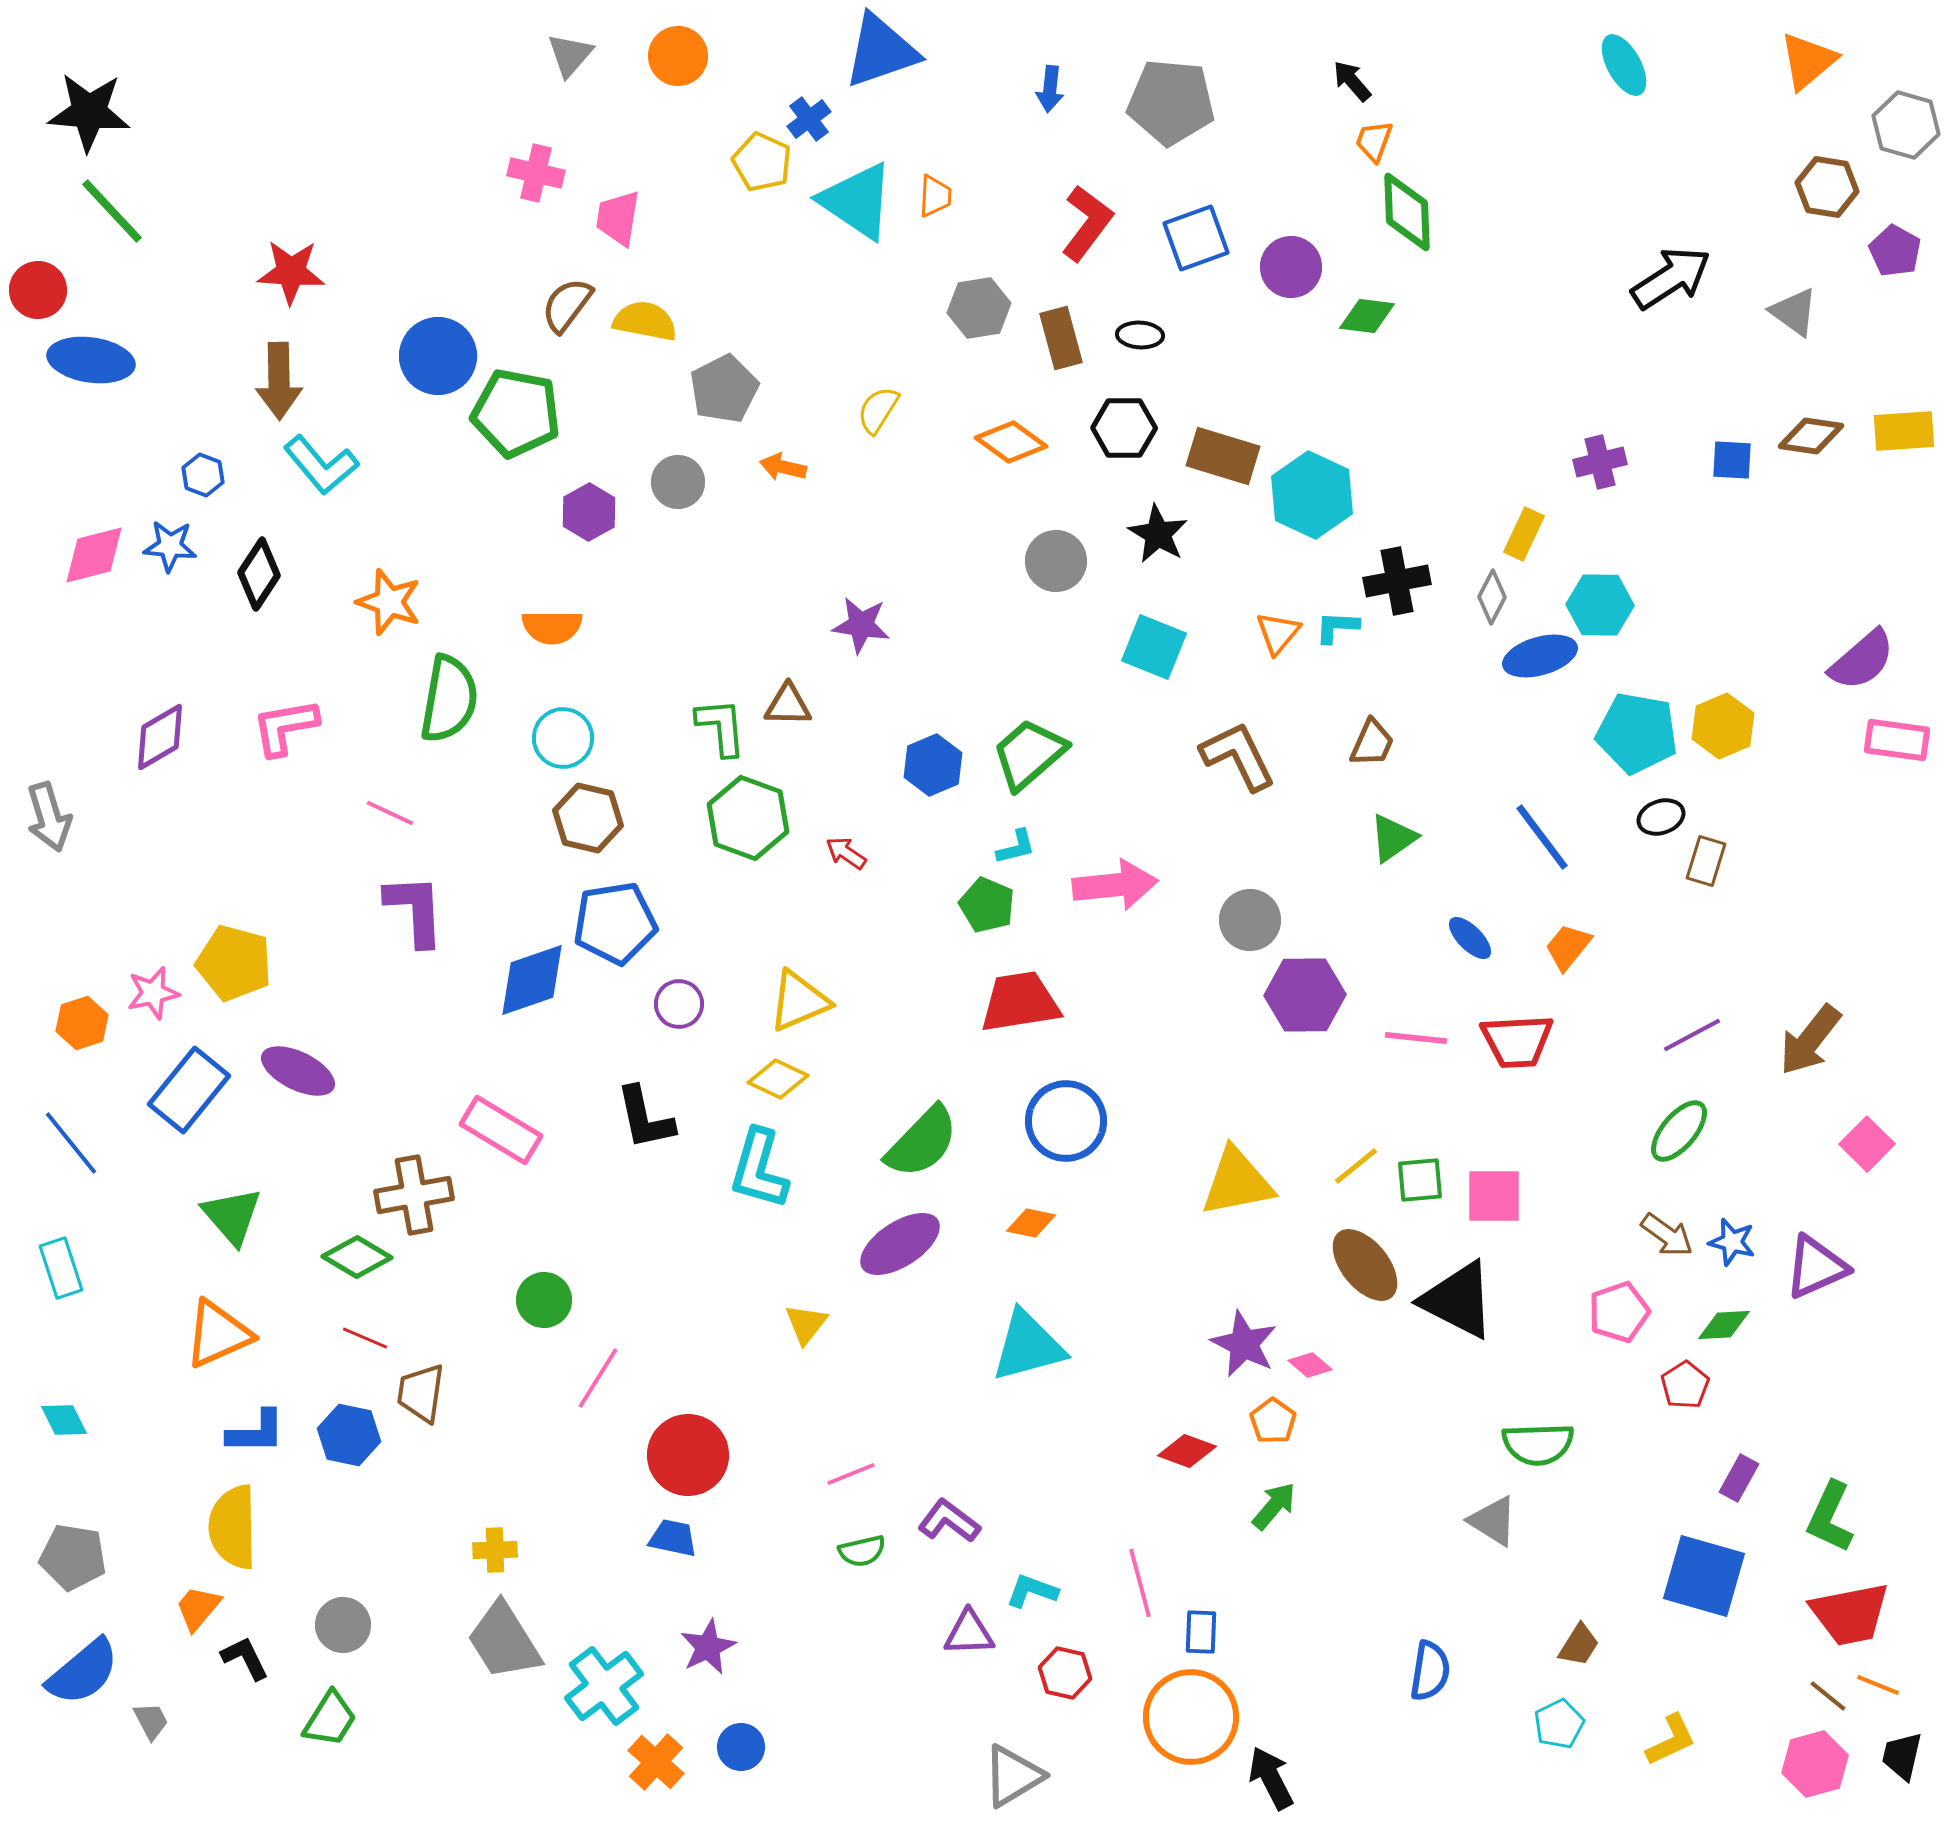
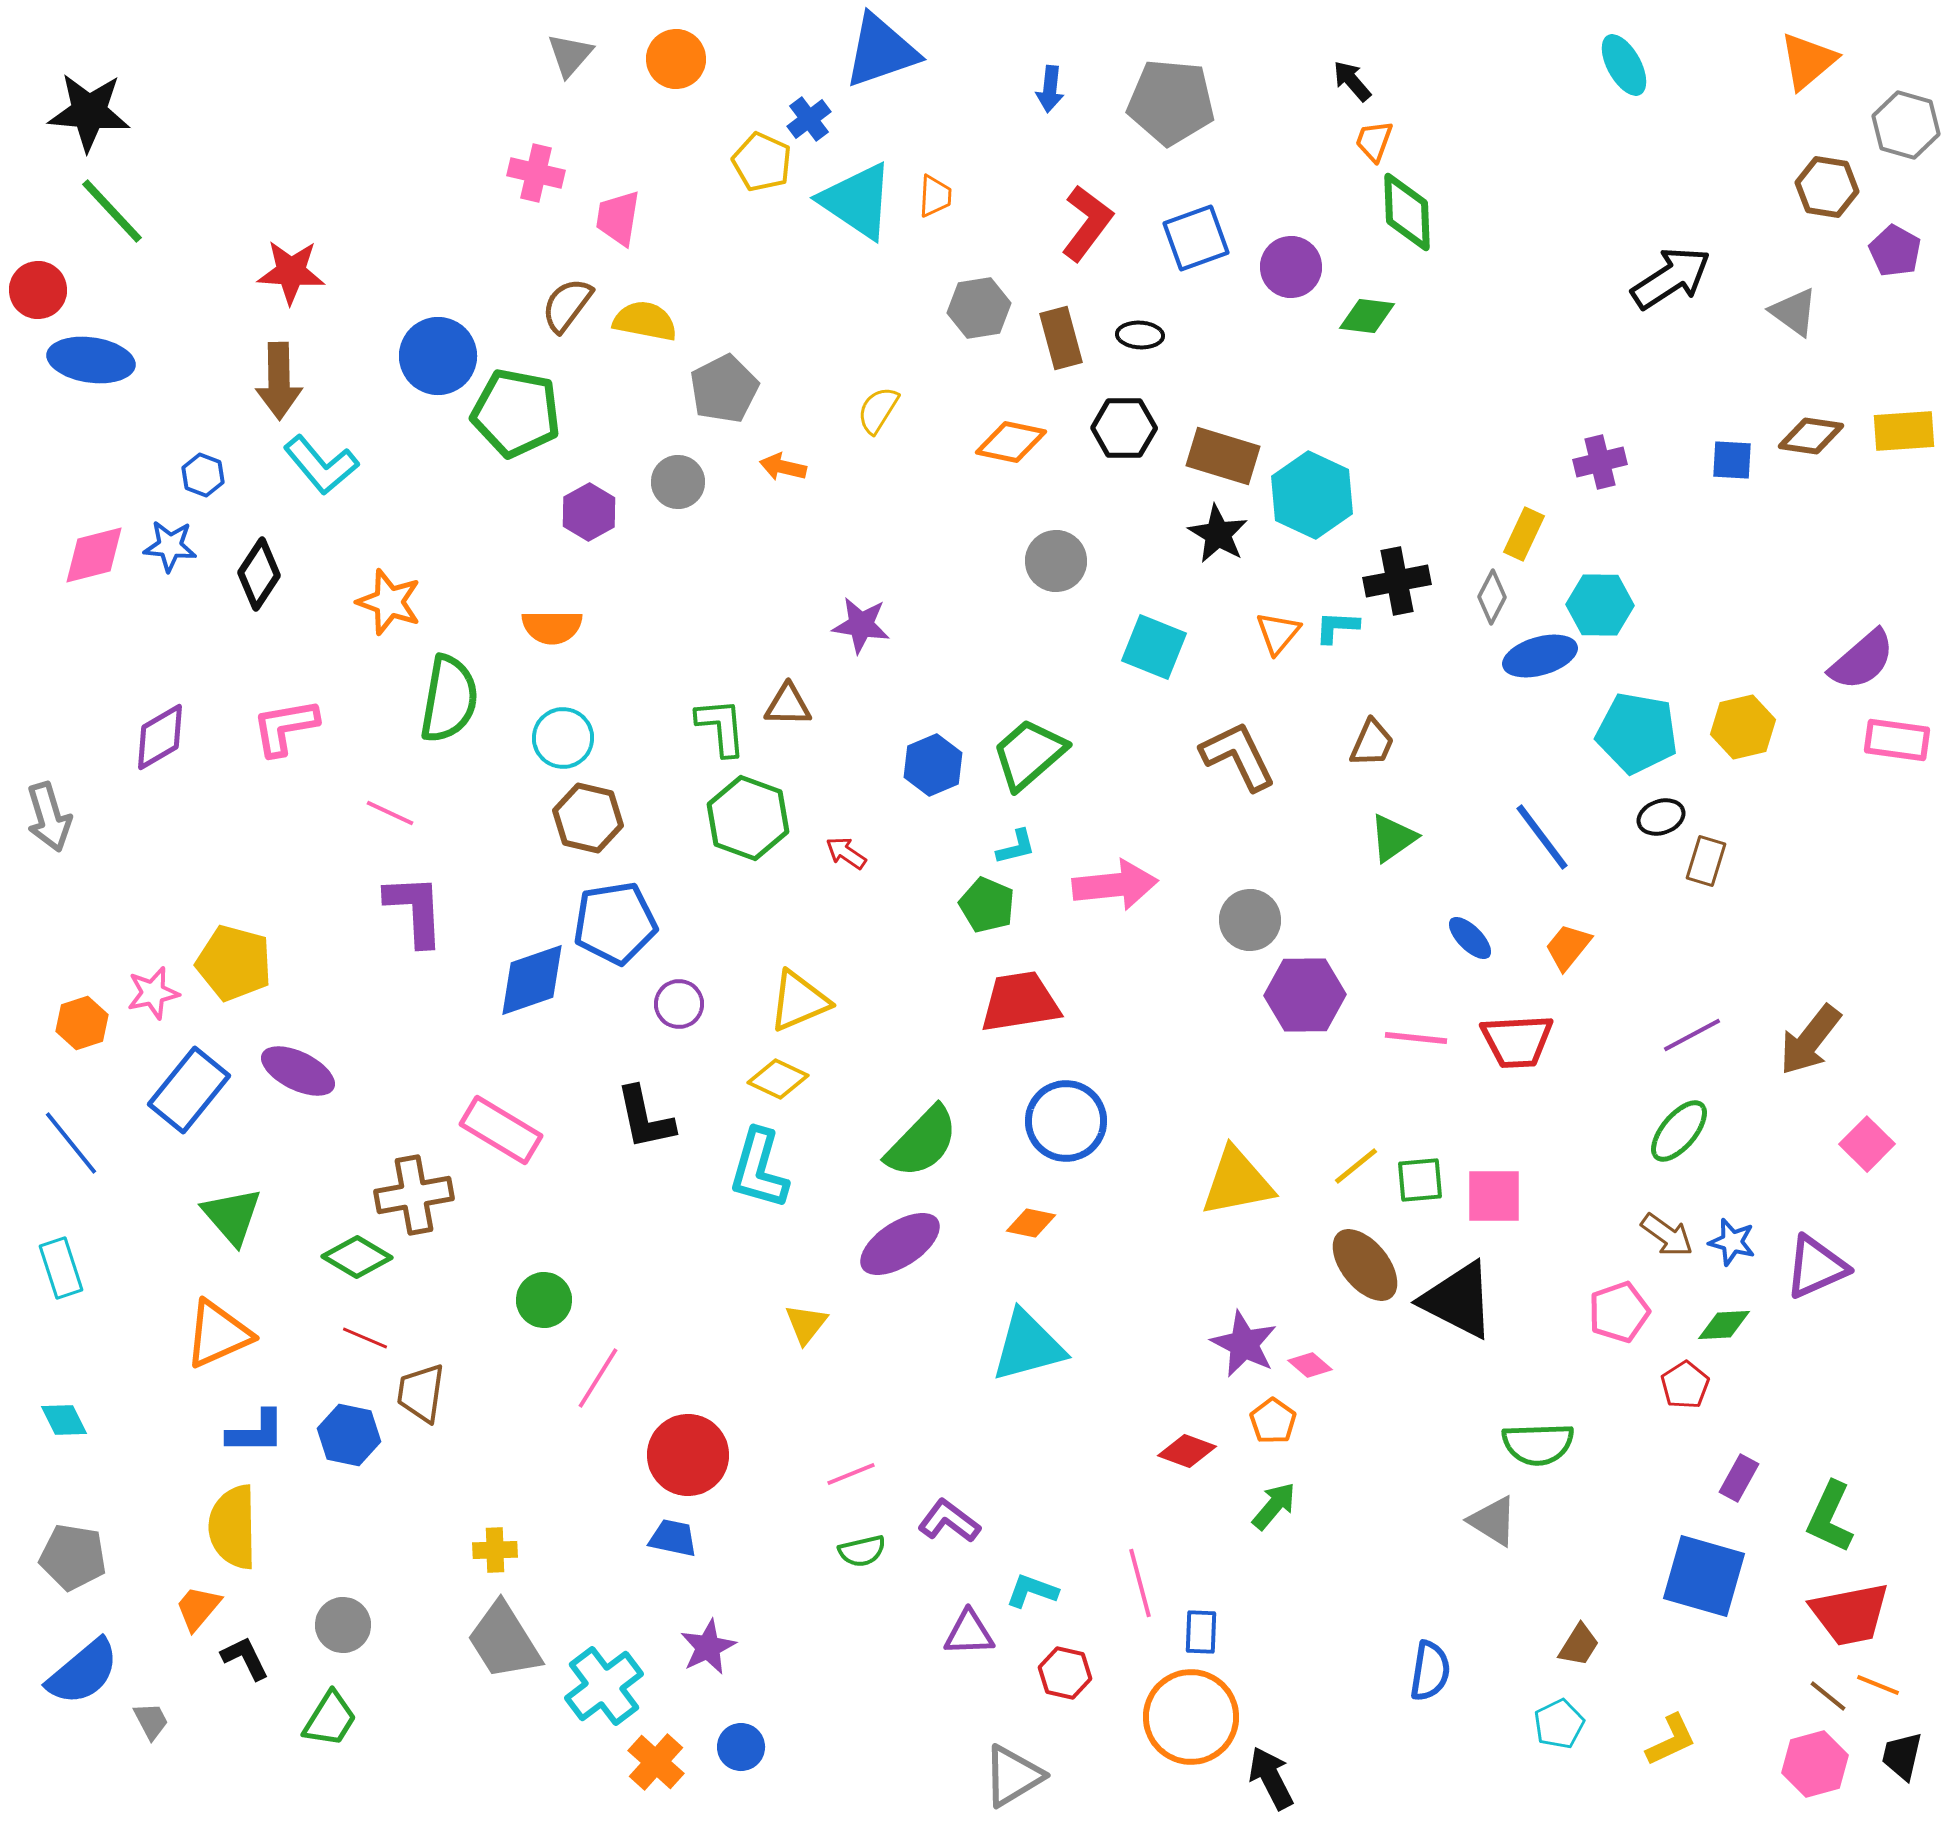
orange circle at (678, 56): moved 2 px left, 3 px down
orange diamond at (1011, 442): rotated 24 degrees counterclockwise
black star at (1158, 534): moved 60 px right
yellow hexagon at (1723, 726): moved 20 px right, 1 px down; rotated 10 degrees clockwise
